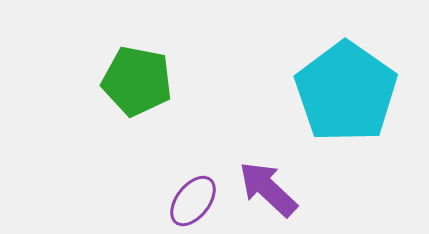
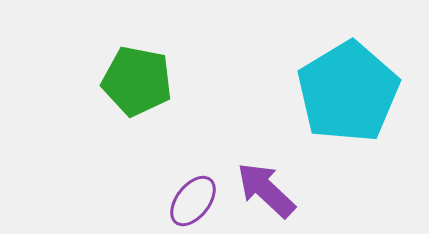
cyan pentagon: moved 2 px right; rotated 6 degrees clockwise
purple arrow: moved 2 px left, 1 px down
